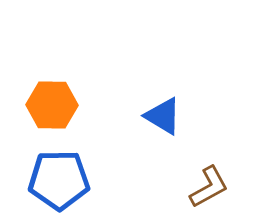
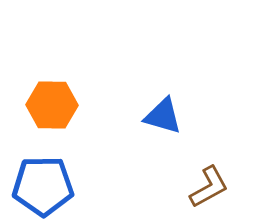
blue triangle: rotated 15 degrees counterclockwise
blue pentagon: moved 16 px left, 6 px down
